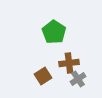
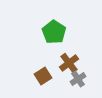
brown cross: rotated 30 degrees counterclockwise
